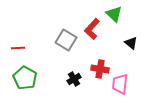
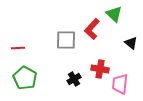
gray square: rotated 30 degrees counterclockwise
